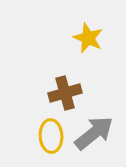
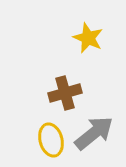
yellow ellipse: moved 4 px down; rotated 12 degrees counterclockwise
